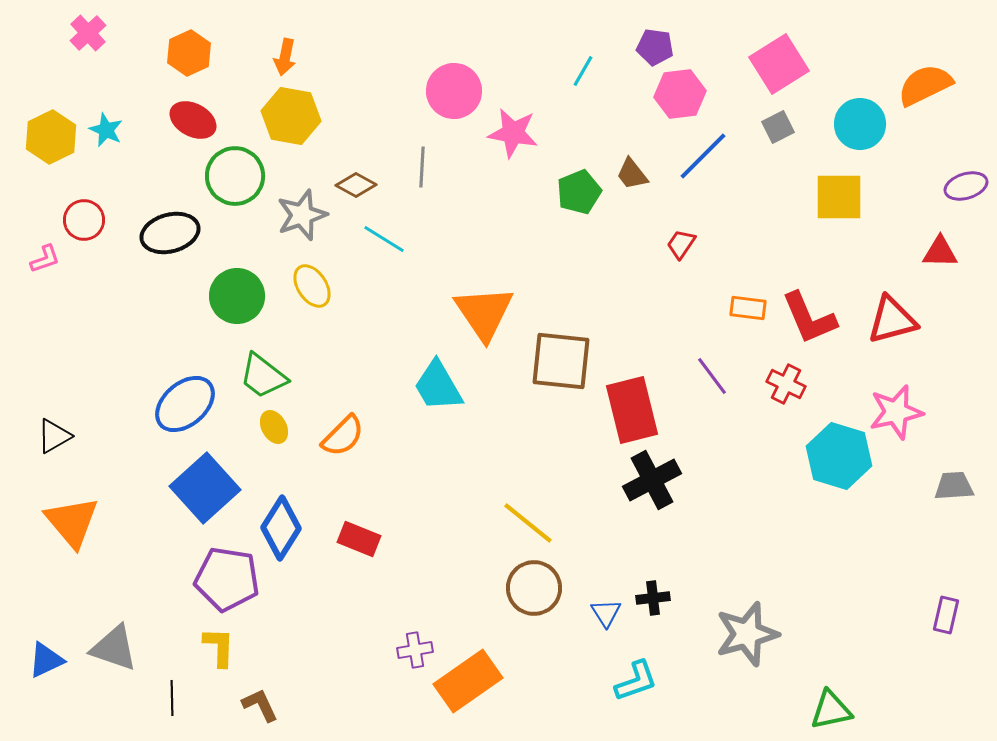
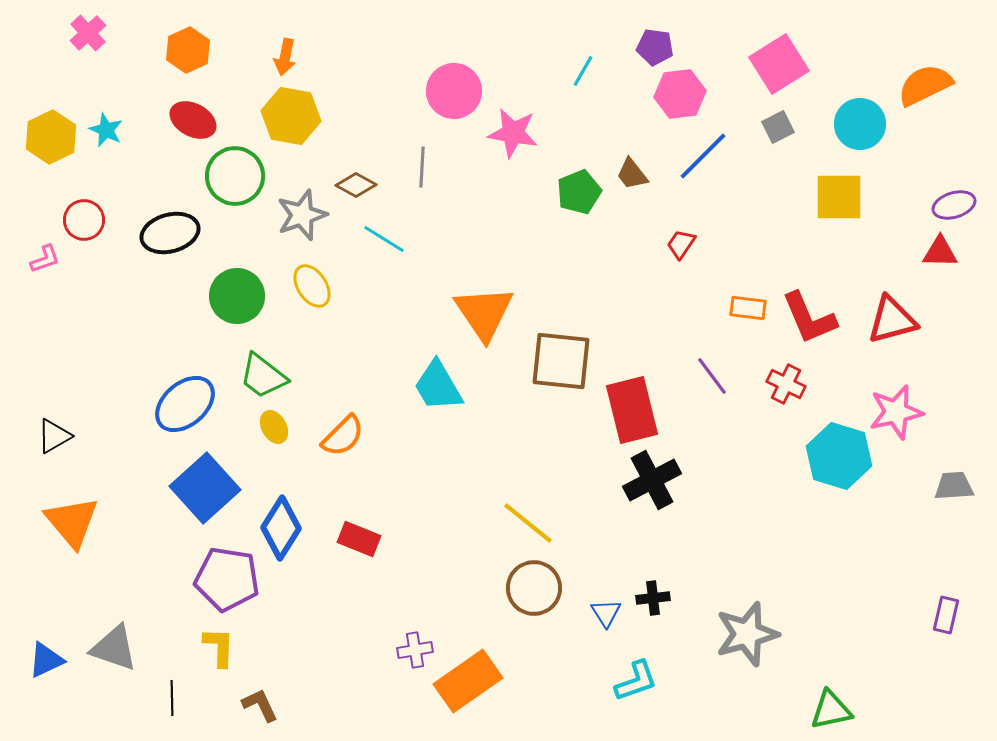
orange hexagon at (189, 53): moved 1 px left, 3 px up
purple ellipse at (966, 186): moved 12 px left, 19 px down
